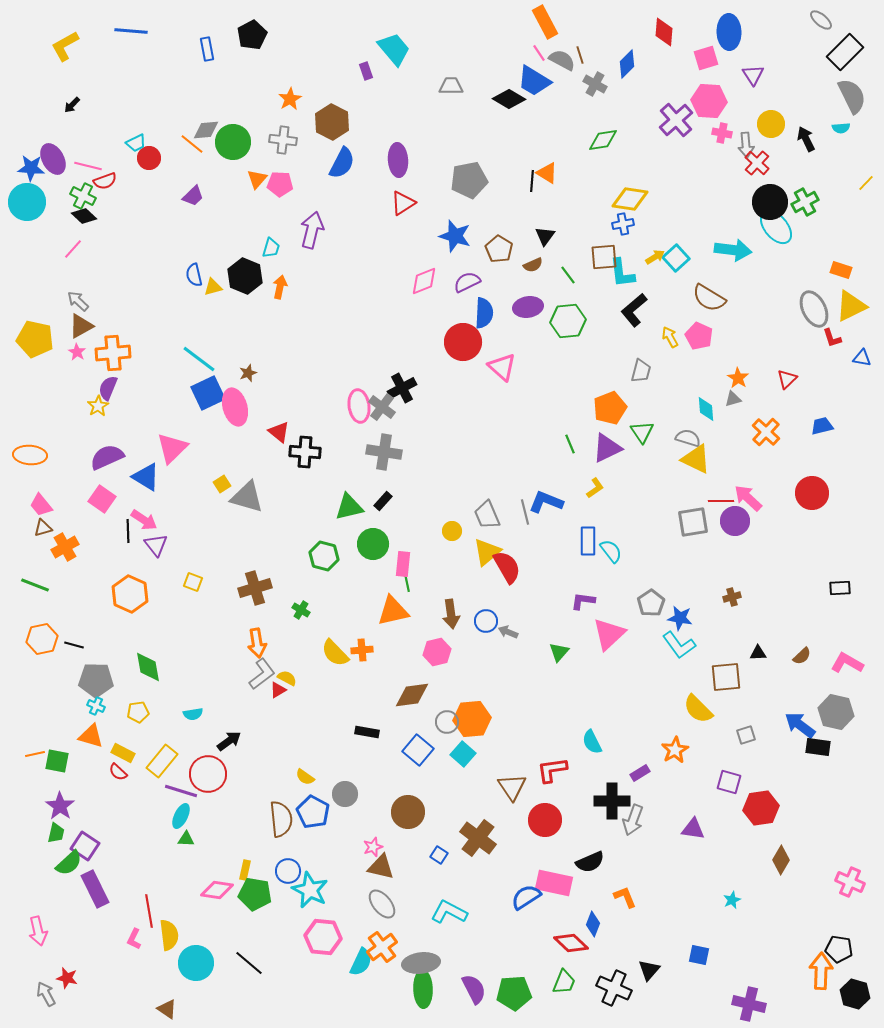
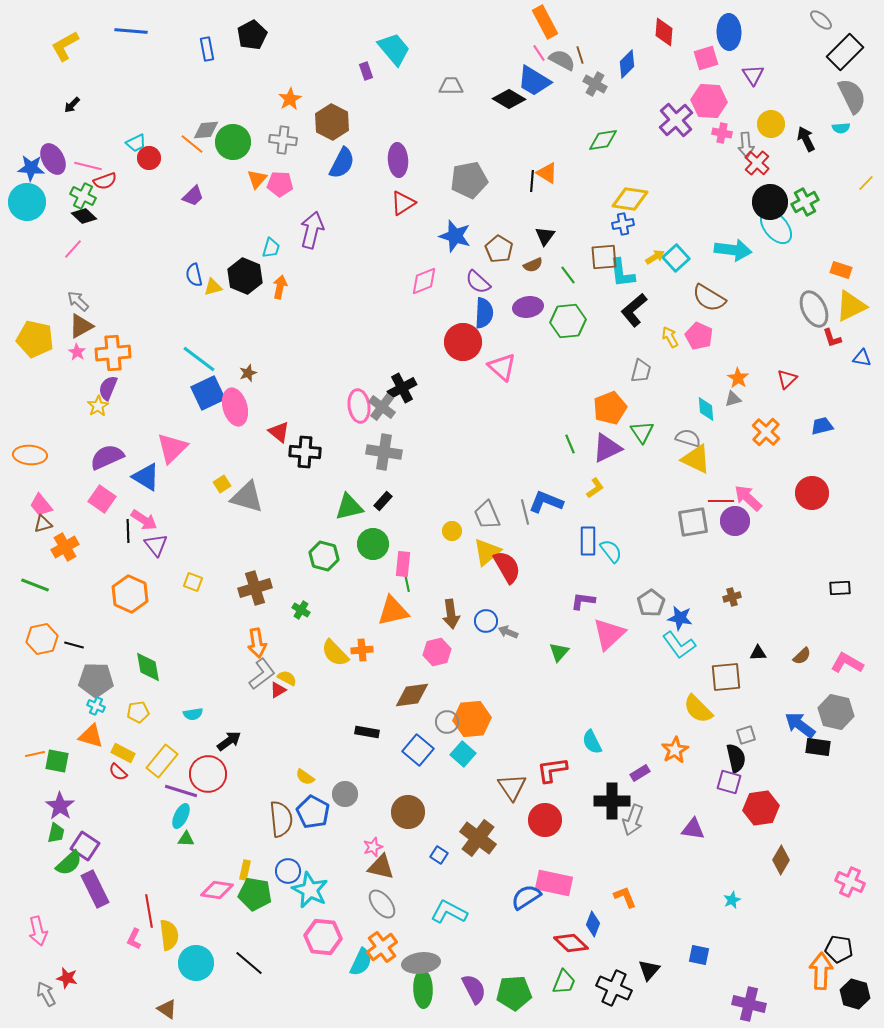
purple semicircle at (467, 282): moved 11 px right; rotated 112 degrees counterclockwise
brown triangle at (43, 528): moved 4 px up
black semicircle at (590, 862): moved 146 px right, 104 px up; rotated 80 degrees counterclockwise
